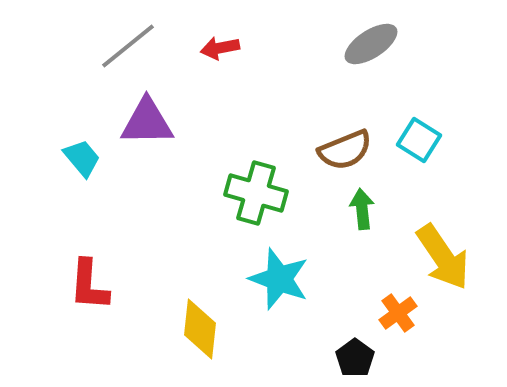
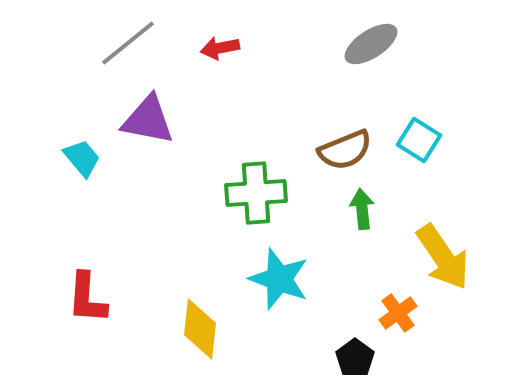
gray line: moved 3 px up
purple triangle: moved 1 px right, 2 px up; rotated 12 degrees clockwise
green cross: rotated 20 degrees counterclockwise
red L-shape: moved 2 px left, 13 px down
